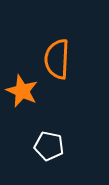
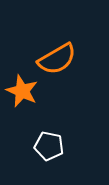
orange semicircle: rotated 123 degrees counterclockwise
